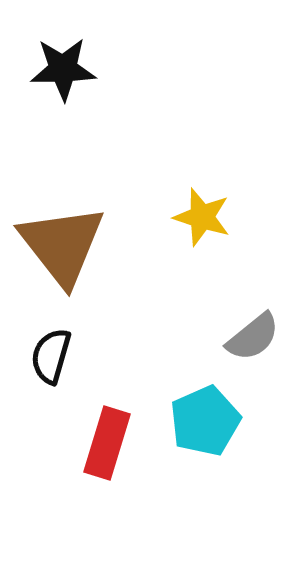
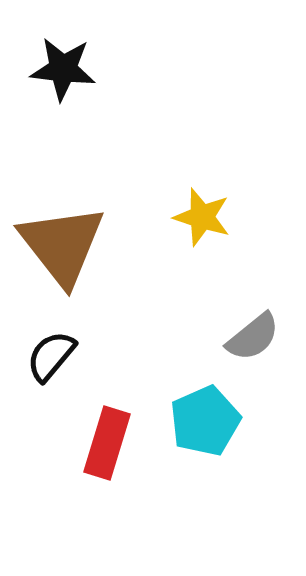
black star: rotated 8 degrees clockwise
black semicircle: rotated 24 degrees clockwise
